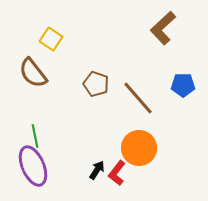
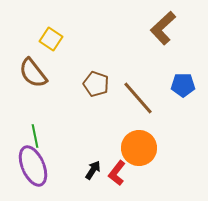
black arrow: moved 4 px left
